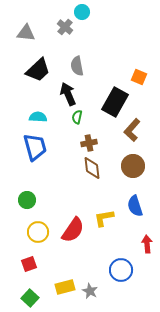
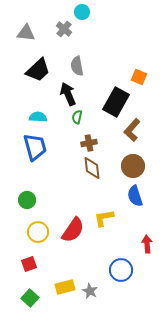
gray cross: moved 1 px left, 2 px down
black rectangle: moved 1 px right
blue semicircle: moved 10 px up
